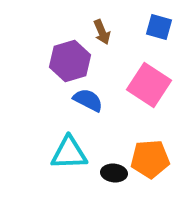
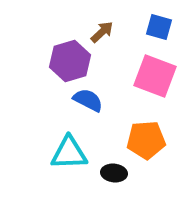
brown arrow: rotated 110 degrees counterclockwise
pink square: moved 6 px right, 9 px up; rotated 12 degrees counterclockwise
orange pentagon: moved 4 px left, 19 px up
